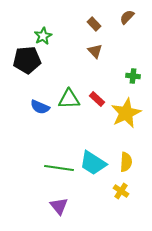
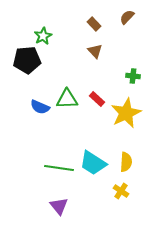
green triangle: moved 2 px left
